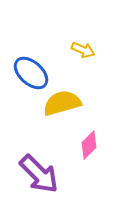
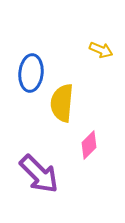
yellow arrow: moved 18 px right
blue ellipse: rotated 54 degrees clockwise
yellow semicircle: rotated 69 degrees counterclockwise
